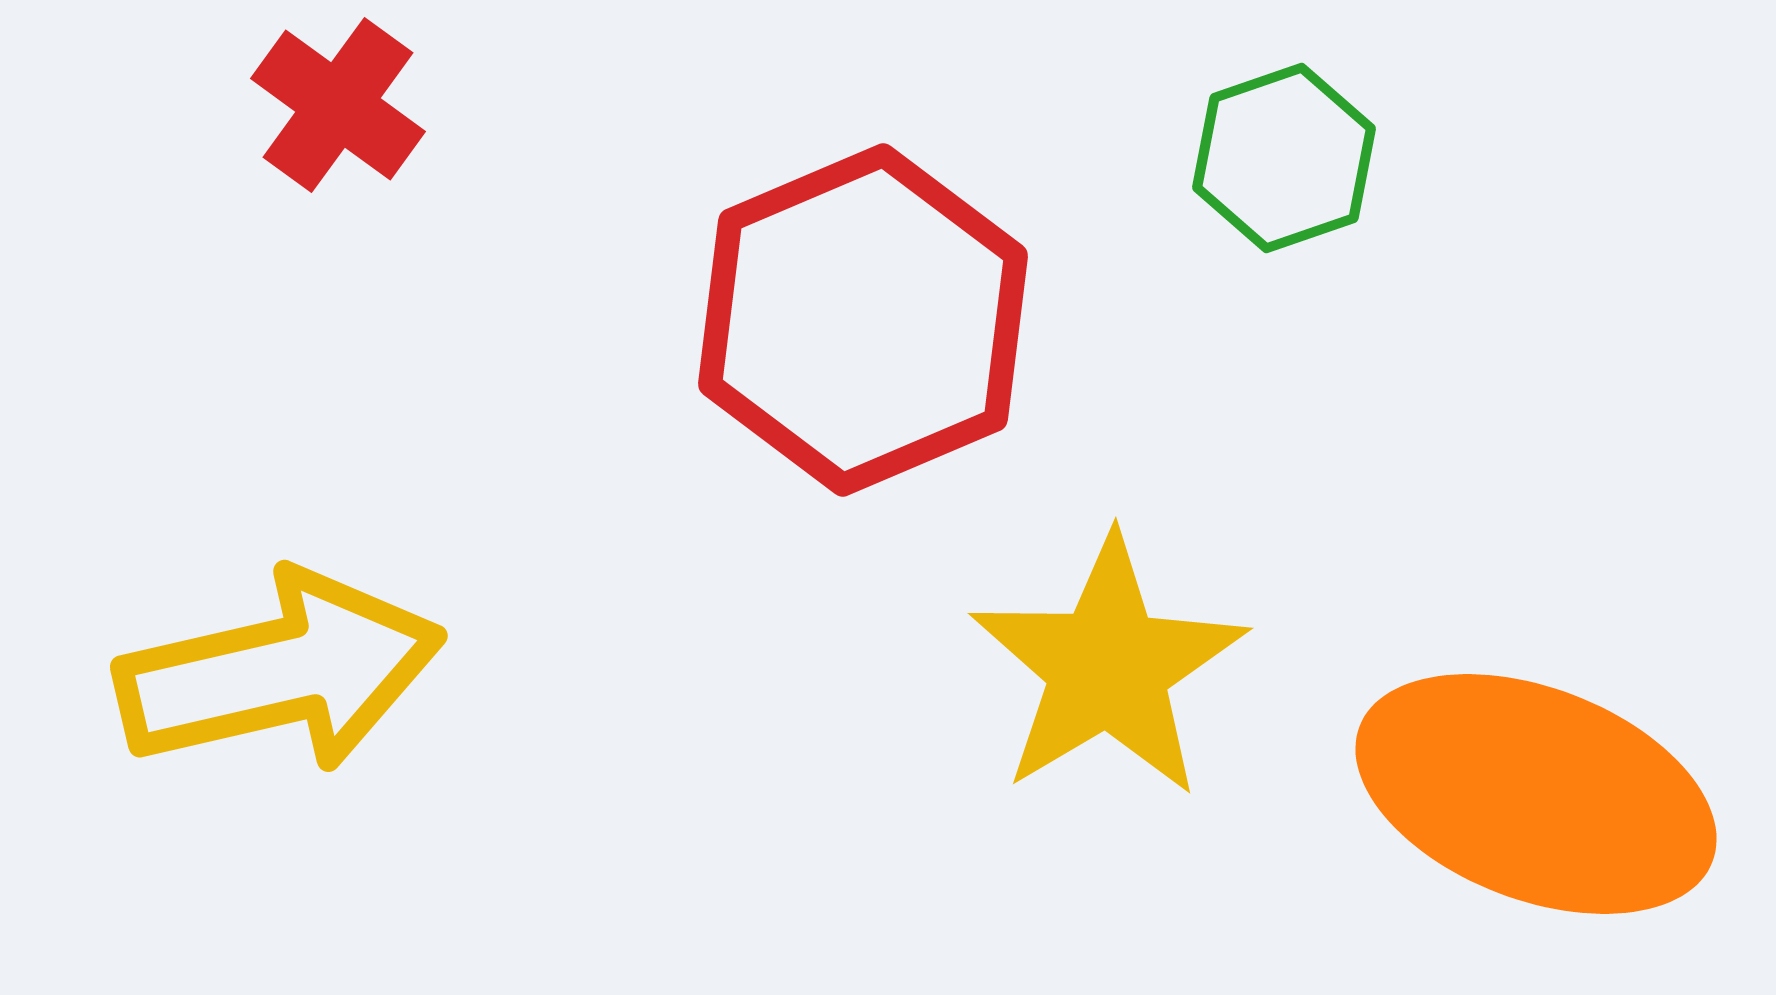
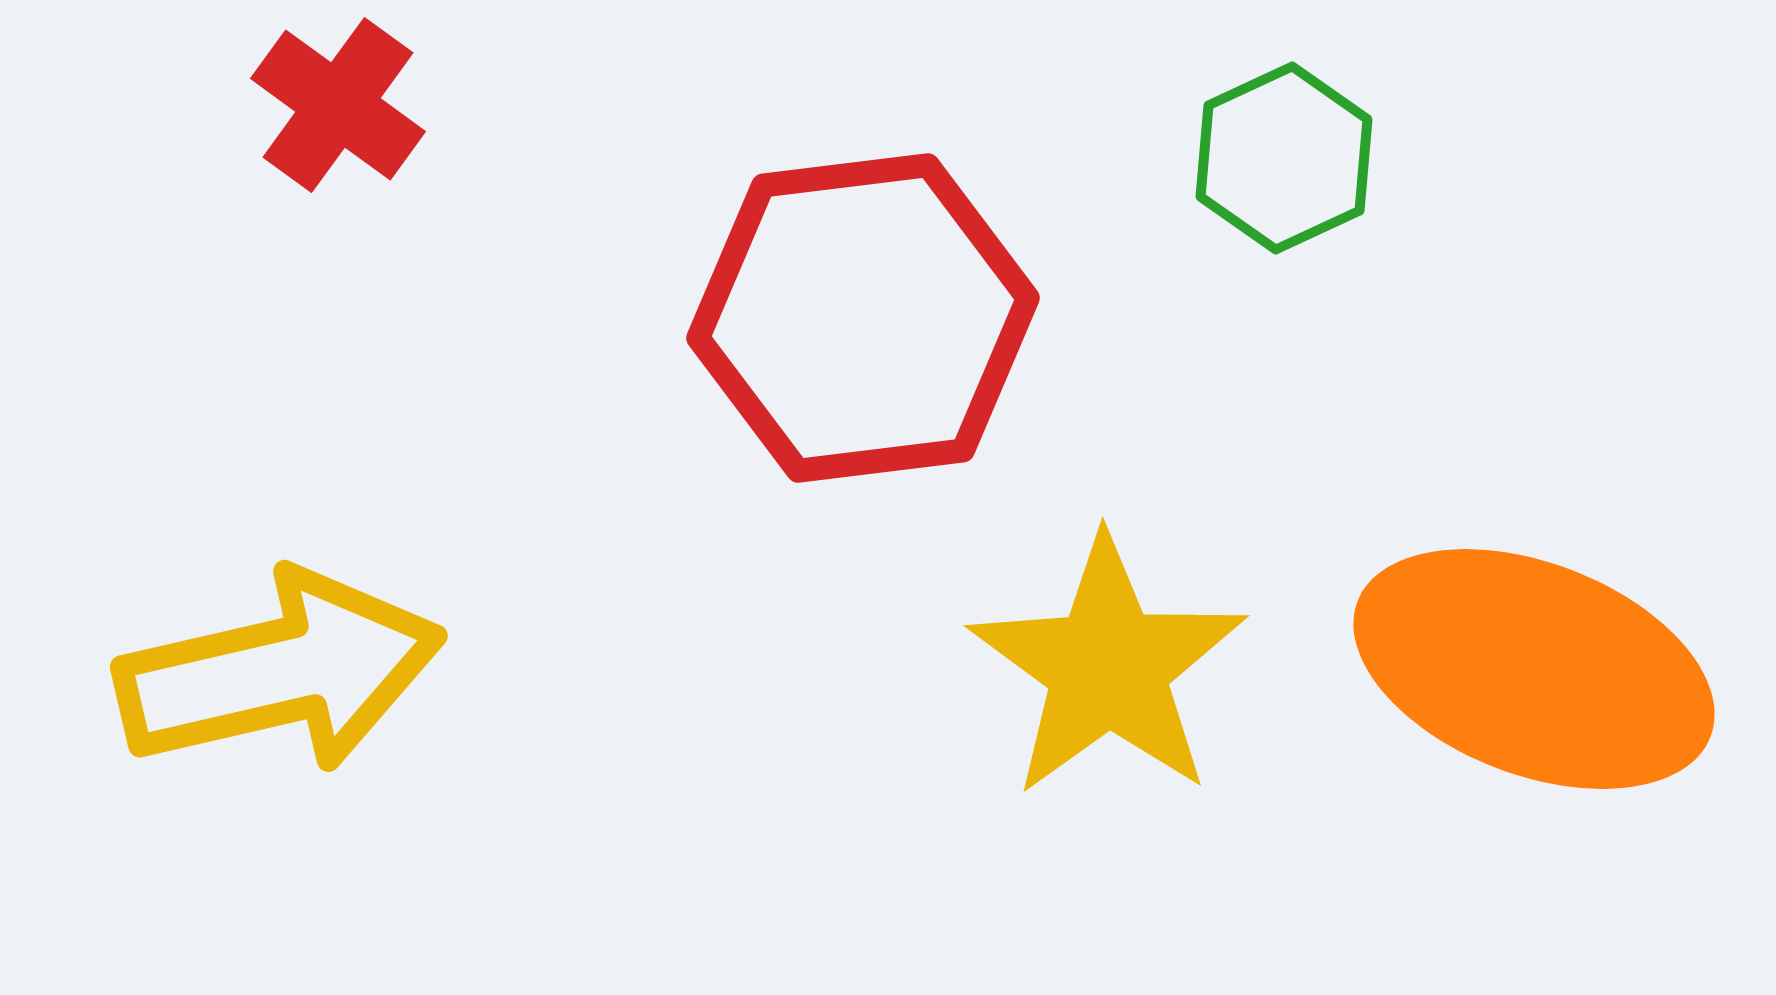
green hexagon: rotated 6 degrees counterclockwise
red hexagon: moved 2 px up; rotated 16 degrees clockwise
yellow star: rotated 5 degrees counterclockwise
orange ellipse: moved 2 px left, 125 px up
